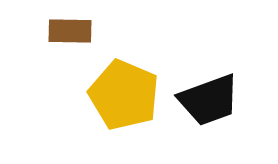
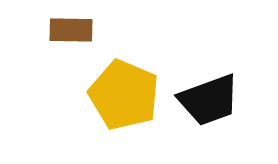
brown rectangle: moved 1 px right, 1 px up
